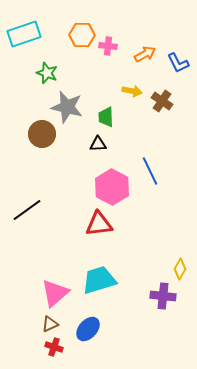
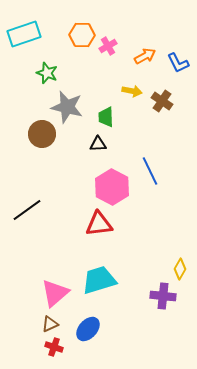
pink cross: rotated 36 degrees counterclockwise
orange arrow: moved 2 px down
